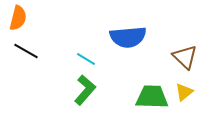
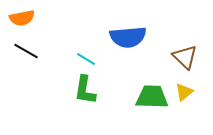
orange semicircle: moved 4 px right; rotated 65 degrees clockwise
green L-shape: rotated 148 degrees clockwise
